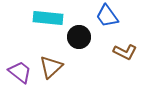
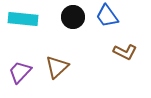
cyan rectangle: moved 25 px left, 1 px down
black circle: moved 6 px left, 20 px up
brown triangle: moved 6 px right
purple trapezoid: rotated 85 degrees counterclockwise
